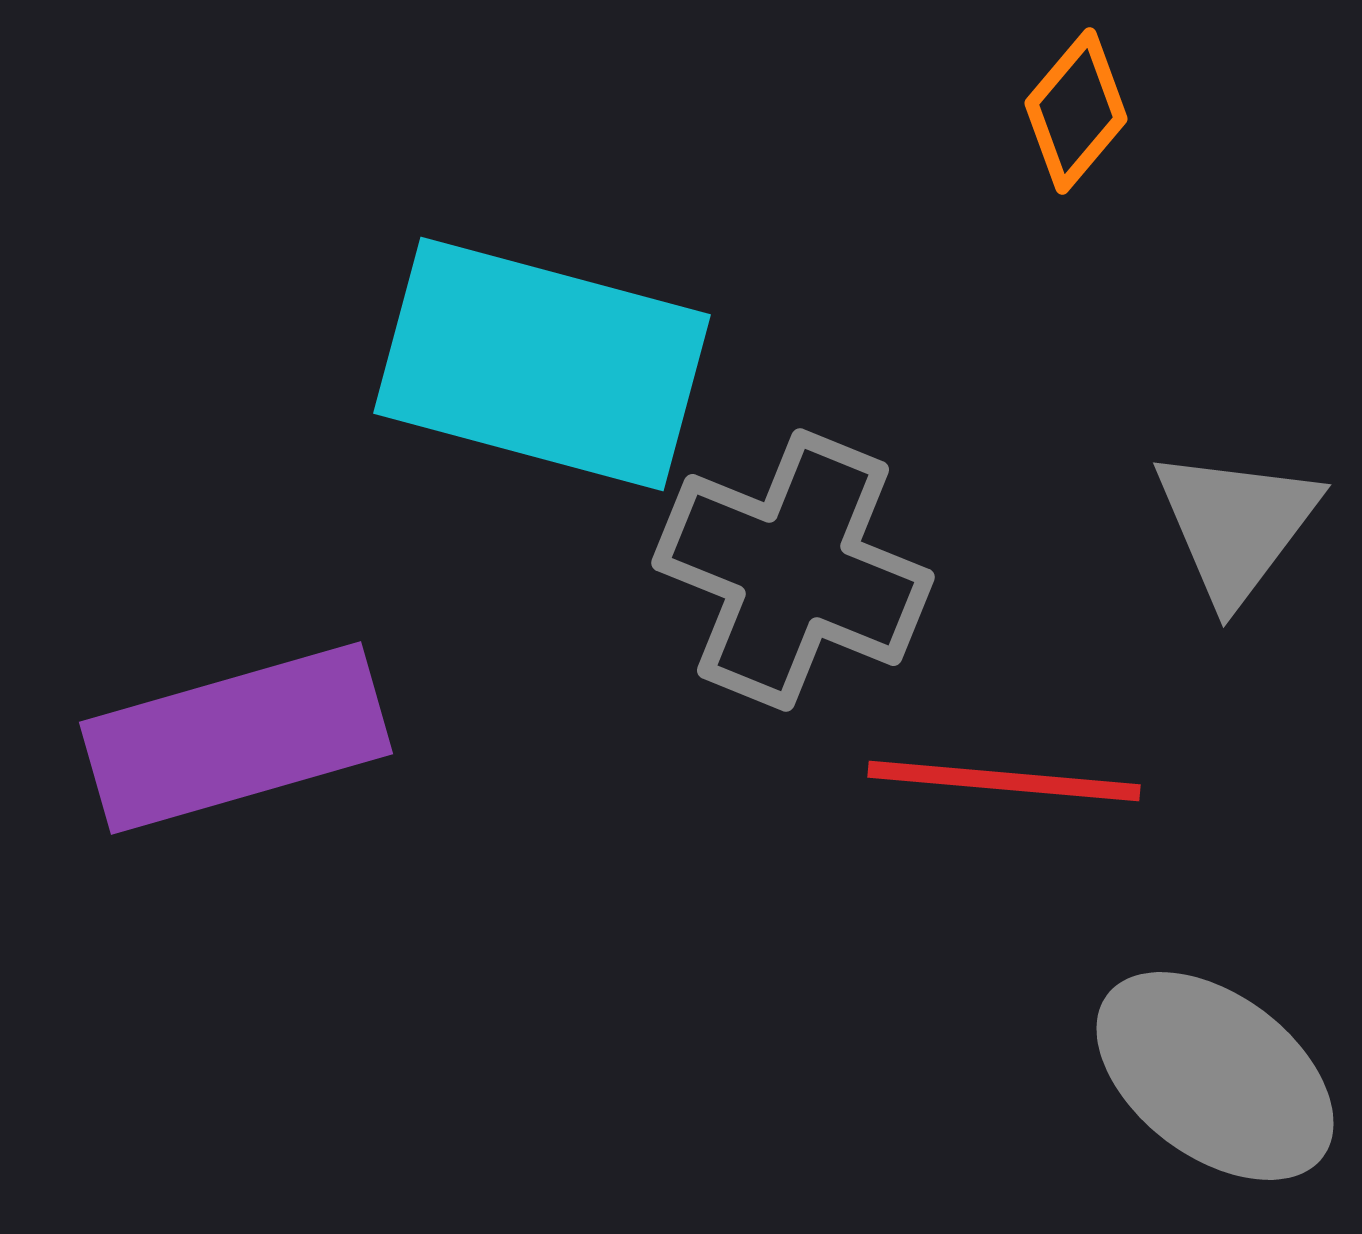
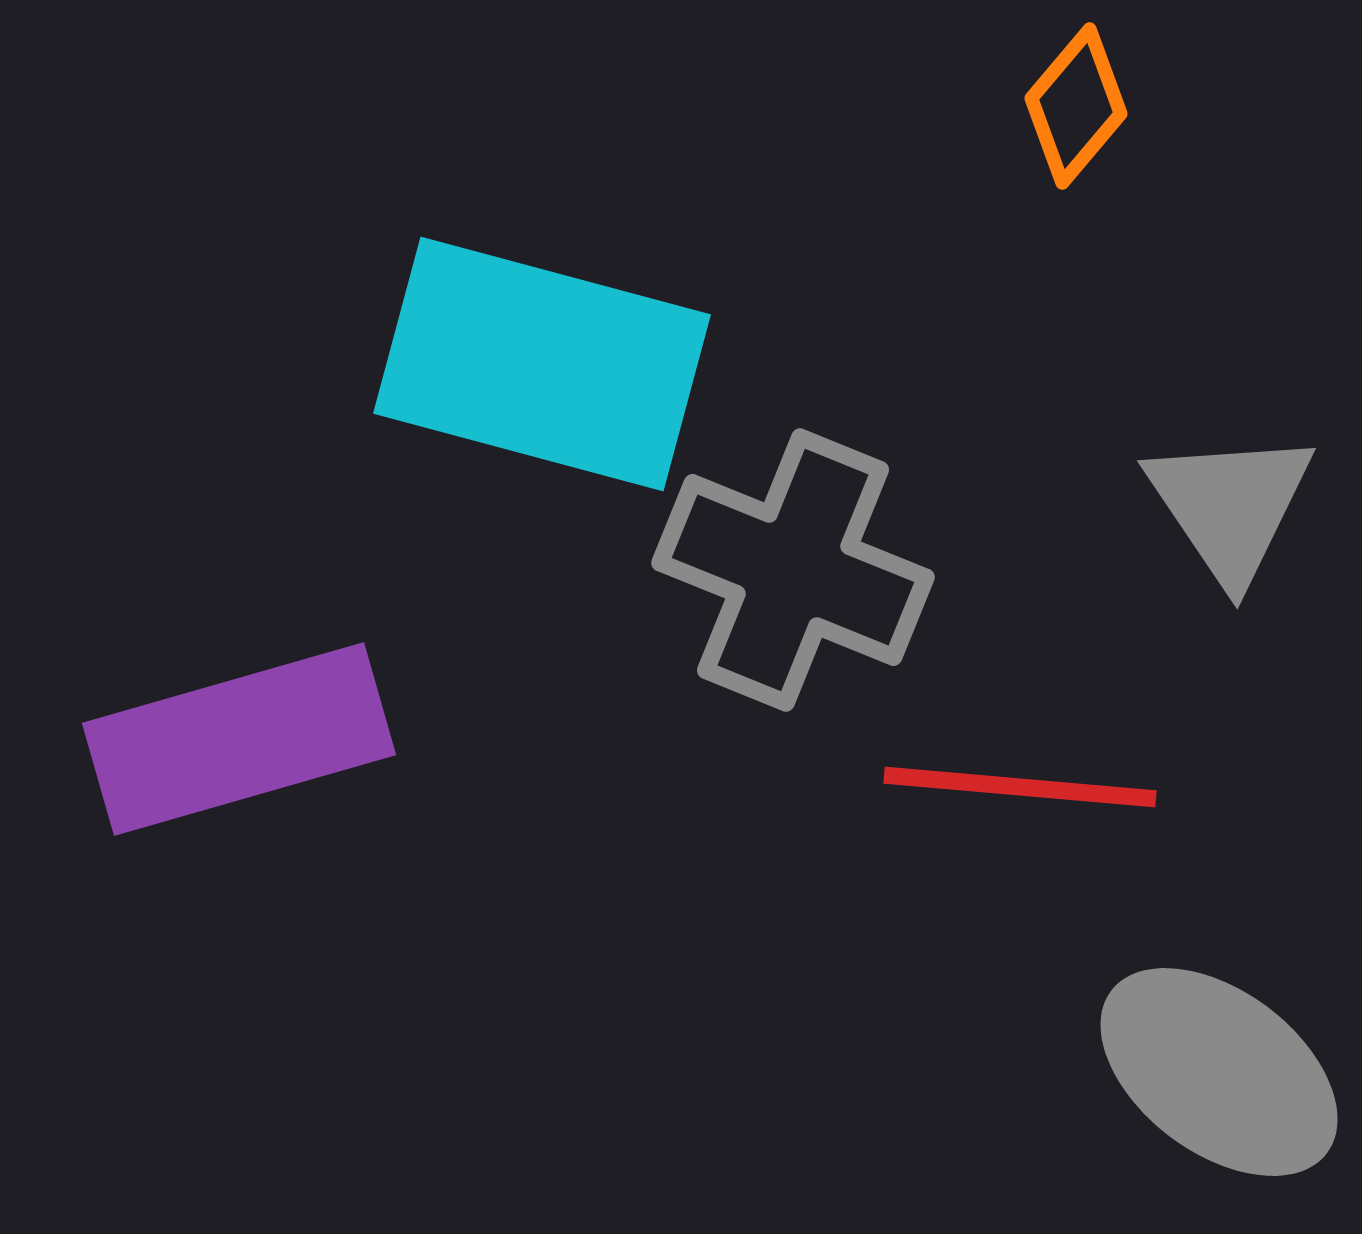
orange diamond: moved 5 px up
gray triangle: moved 6 px left, 19 px up; rotated 11 degrees counterclockwise
purple rectangle: moved 3 px right, 1 px down
red line: moved 16 px right, 6 px down
gray ellipse: moved 4 px right, 4 px up
